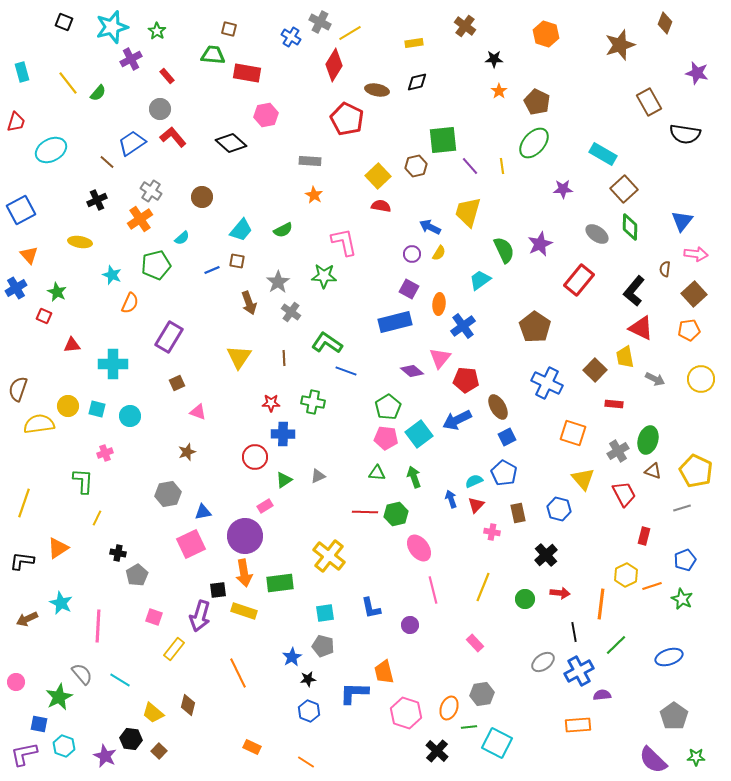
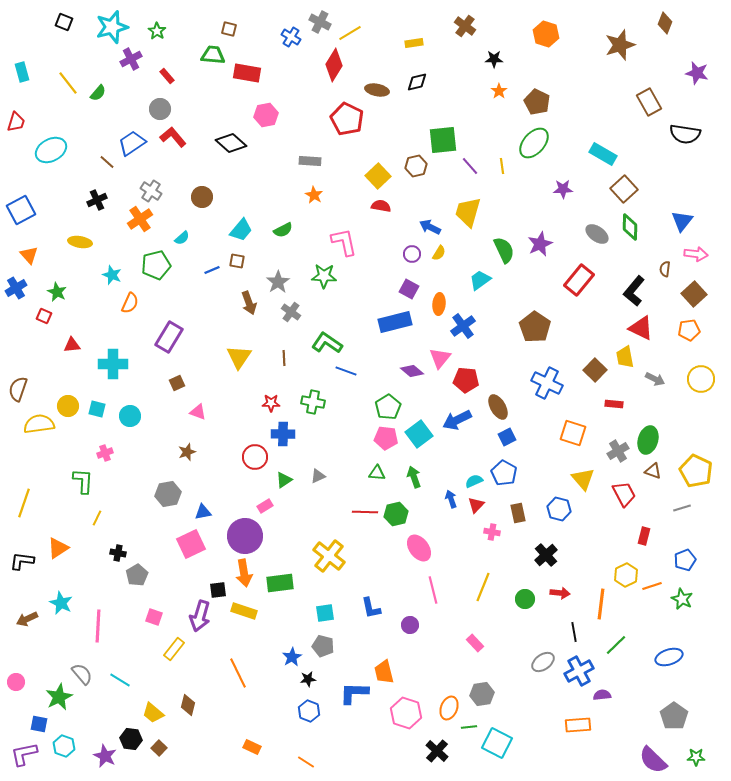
brown square at (159, 751): moved 3 px up
